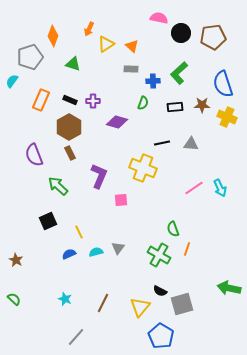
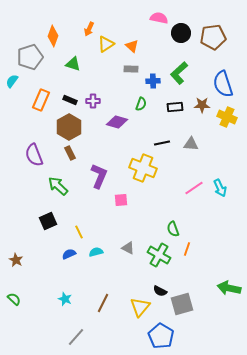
green semicircle at (143, 103): moved 2 px left, 1 px down
gray triangle at (118, 248): moved 10 px right; rotated 40 degrees counterclockwise
